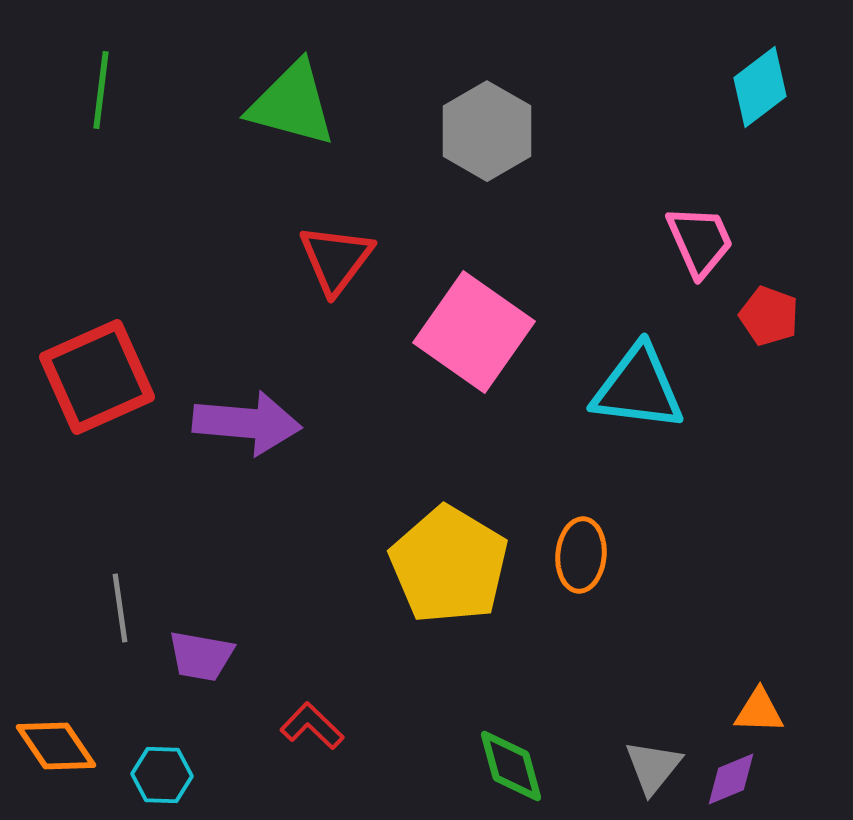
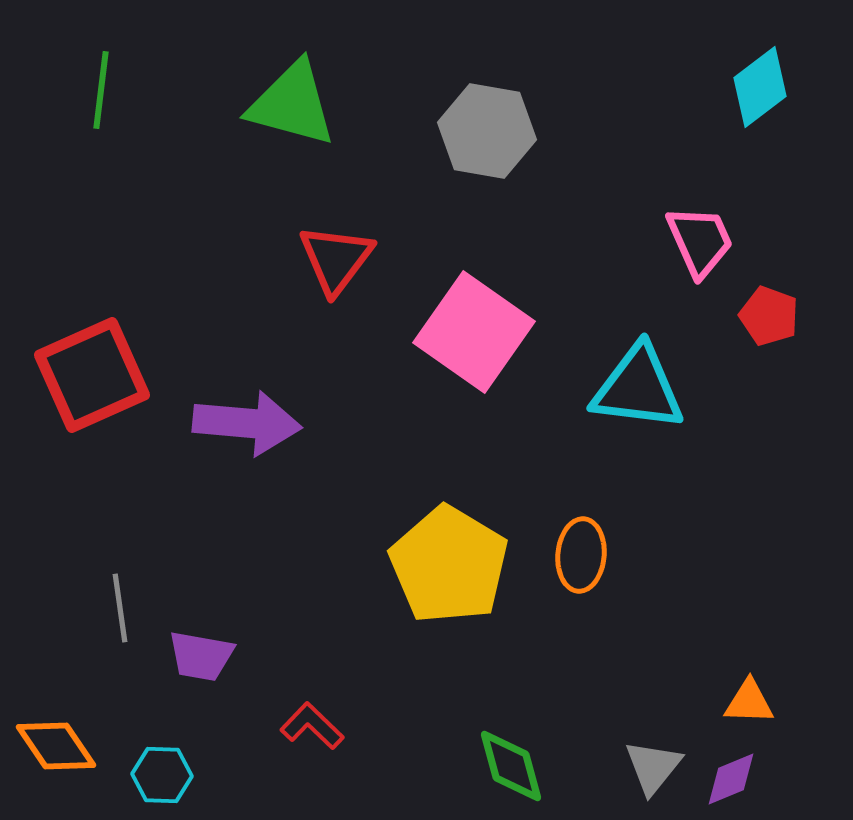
gray hexagon: rotated 20 degrees counterclockwise
red square: moved 5 px left, 2 px up
orange triangle: moved 10 px left, 9 px up
